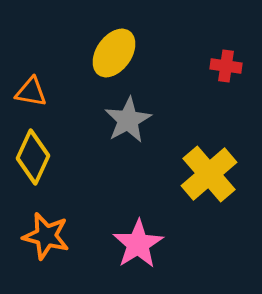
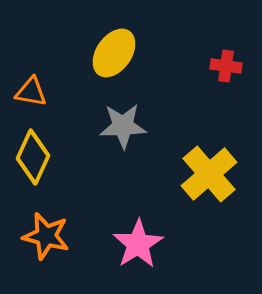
gray star: moved 5 px left, 6 px down; rotated 27 degrees clockwise
